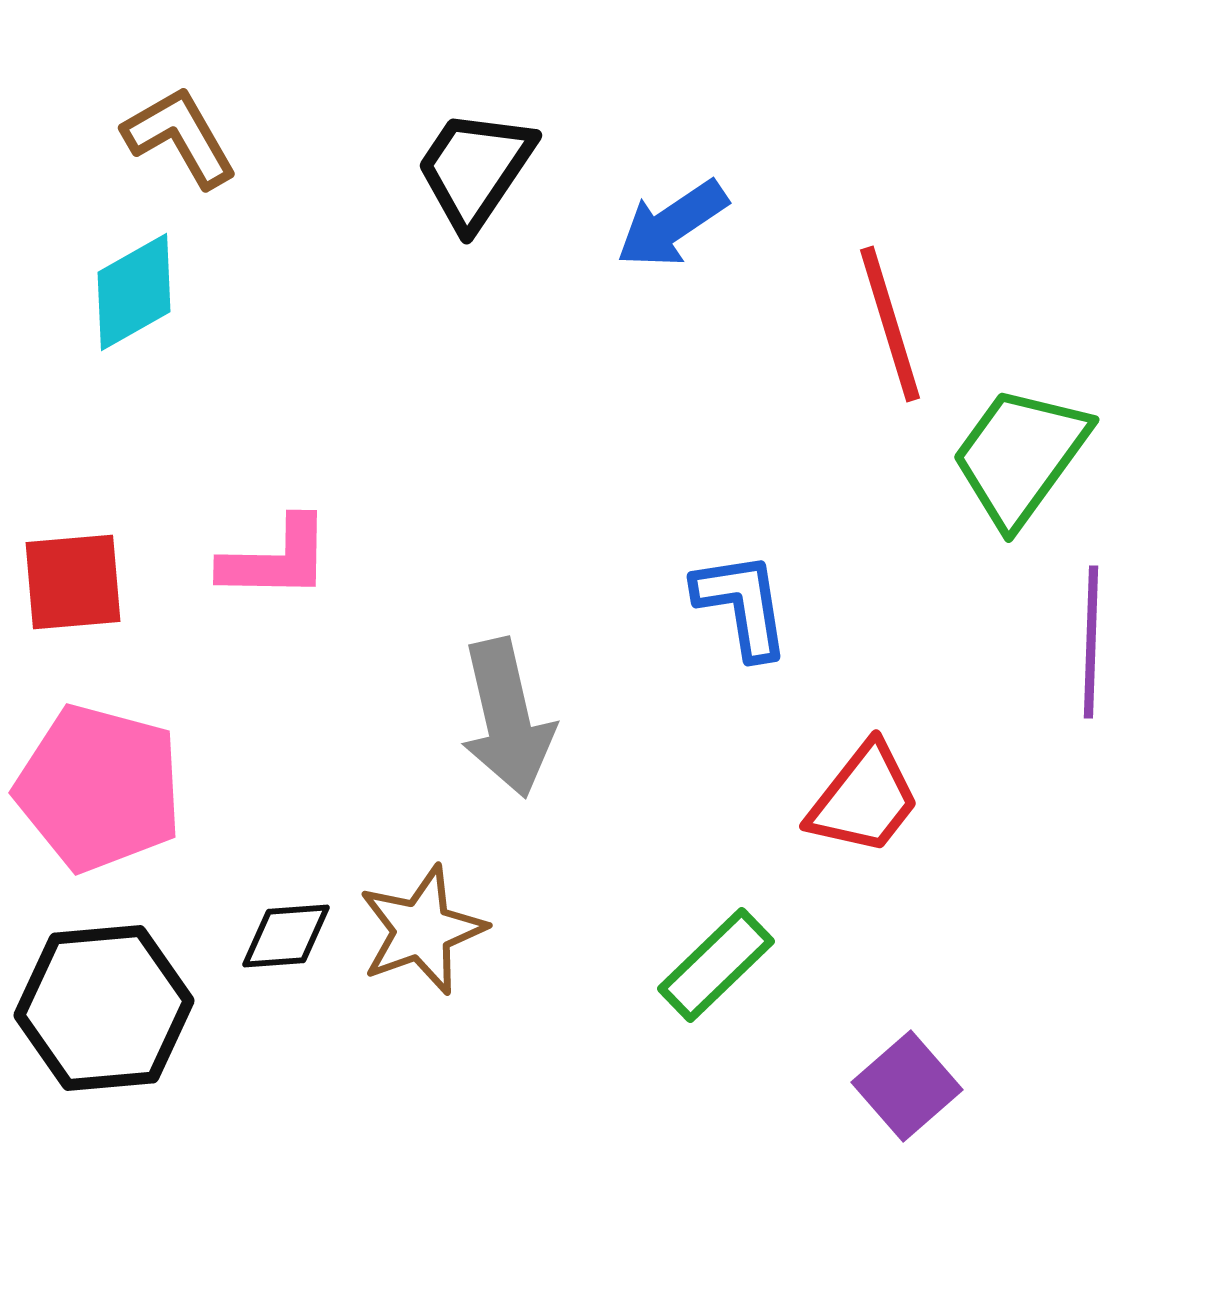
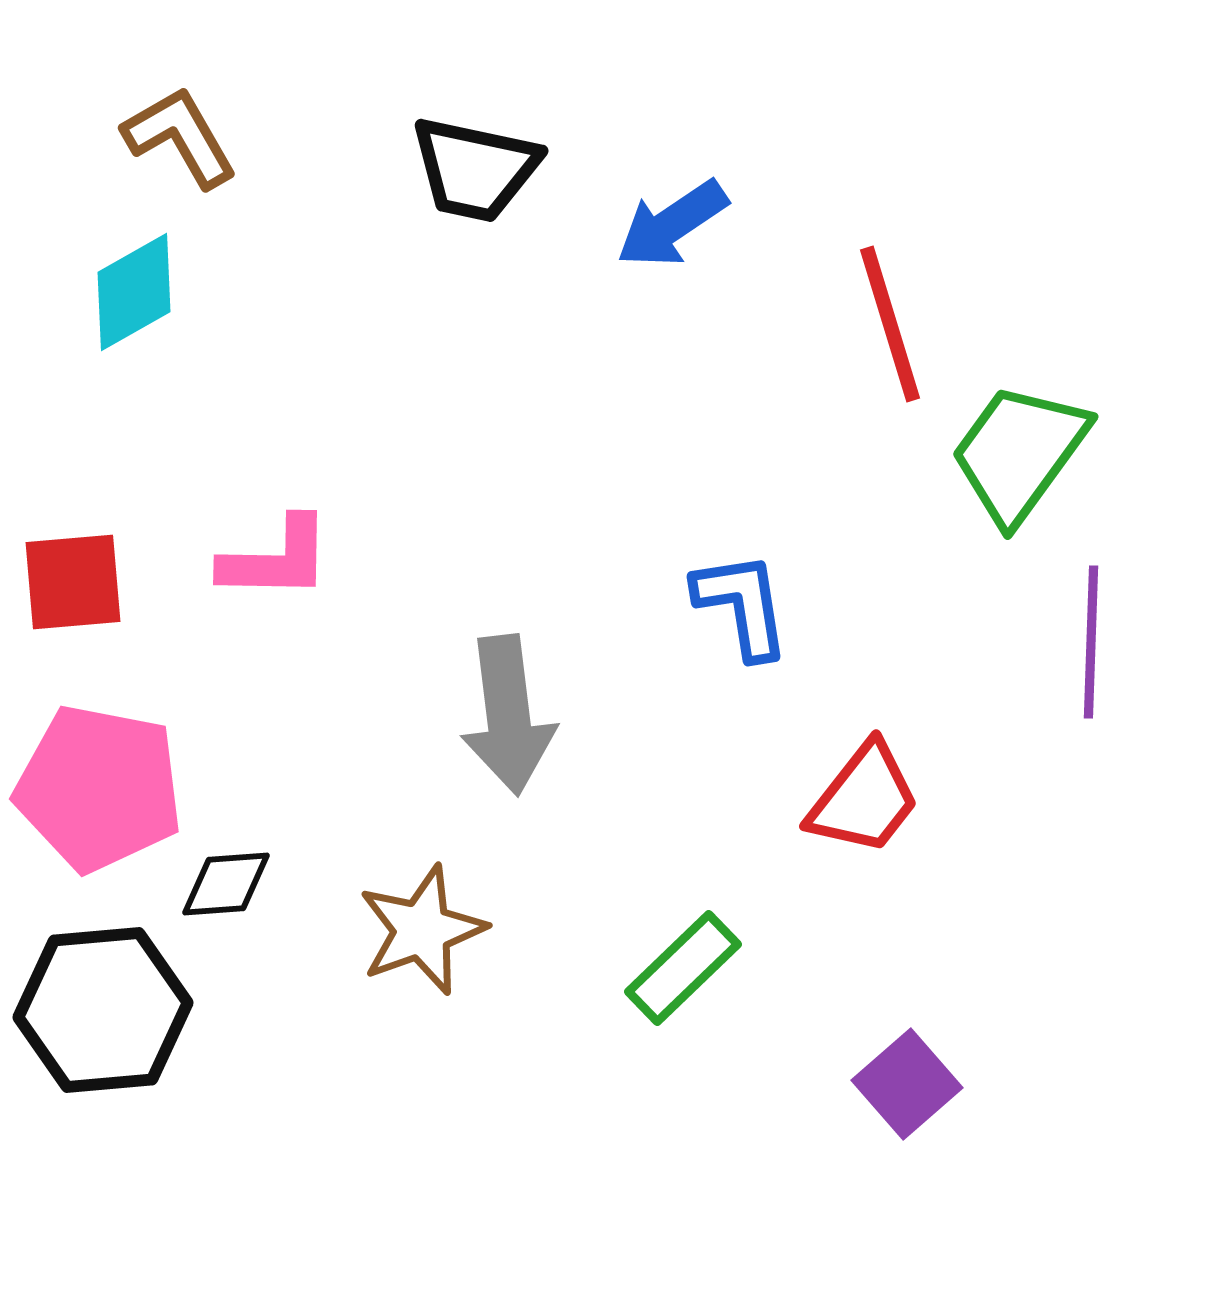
black trapezoid: rotated 112 degrees counterclockwise
green trapezoid: moved 1 px left, 3 px up
gray arrow: moved 1 px right, 3 px up; rotated 6 degrees clockwise
pink pentagon: rotated 4 degrees counterclockwise
black diamond: moved 60 px left, 52 px up
green rectangle: moved 33 px left, 3 px down
black hexagon: moved 1 px left, 2 px down
purple square: moved 2 px up
